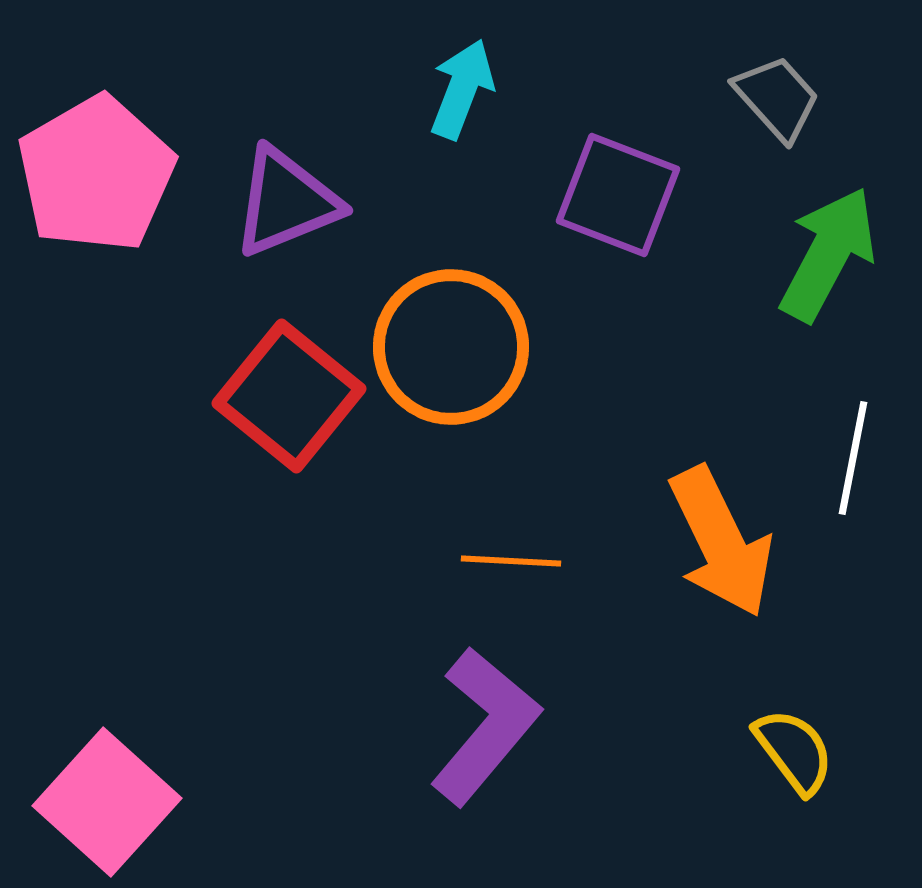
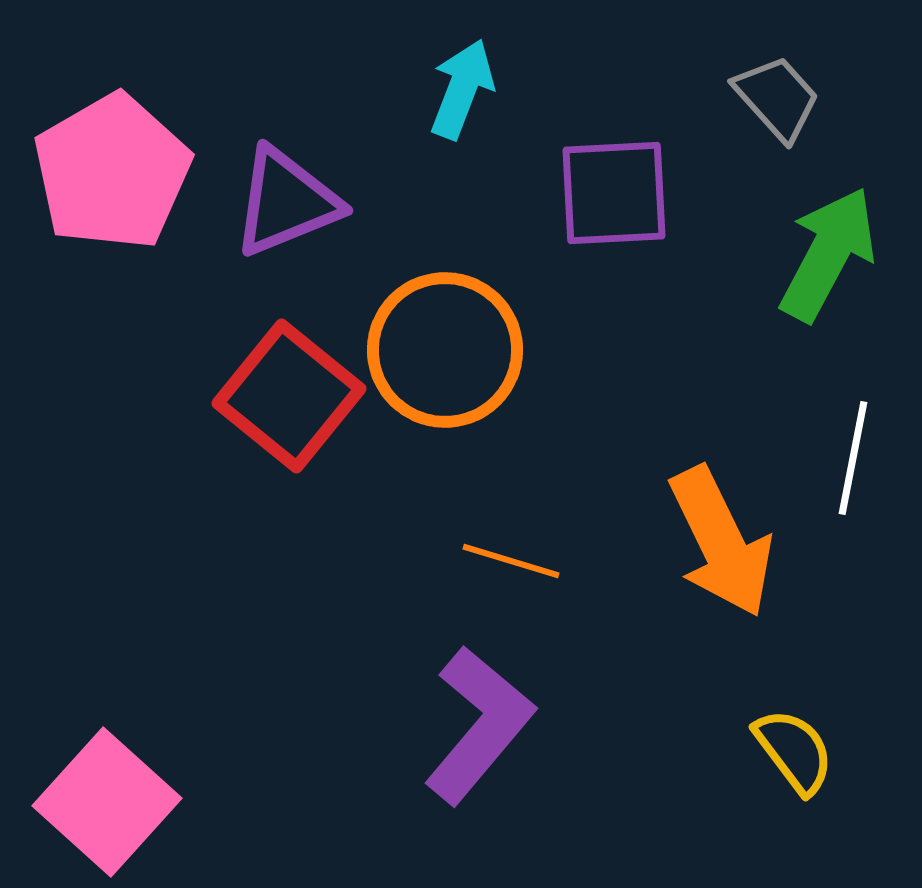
pink pentagon: moved 16 px right, 2 px up
purple square: moved 4 px left, 2 px up; rotated 24 degrees counterclockwise
orange circle: moved 6 px left, 3 px down
orange line: rotated 14 degrees clockwise
purple L-shape: moved 6 px left, 1 px up
